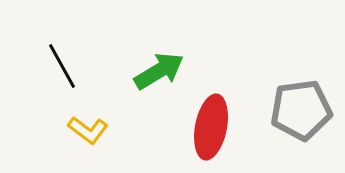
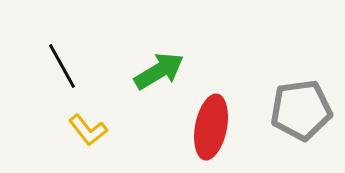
yellow L-shape: rotated 15 degrees clockwise
